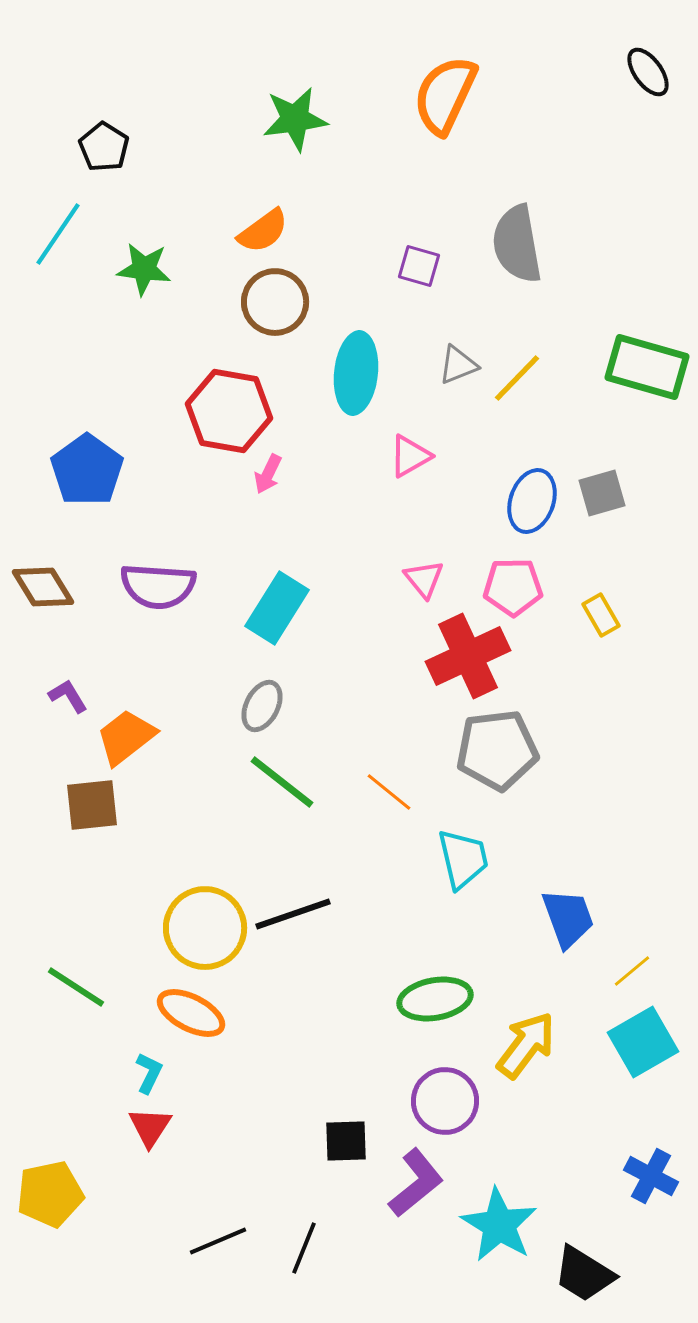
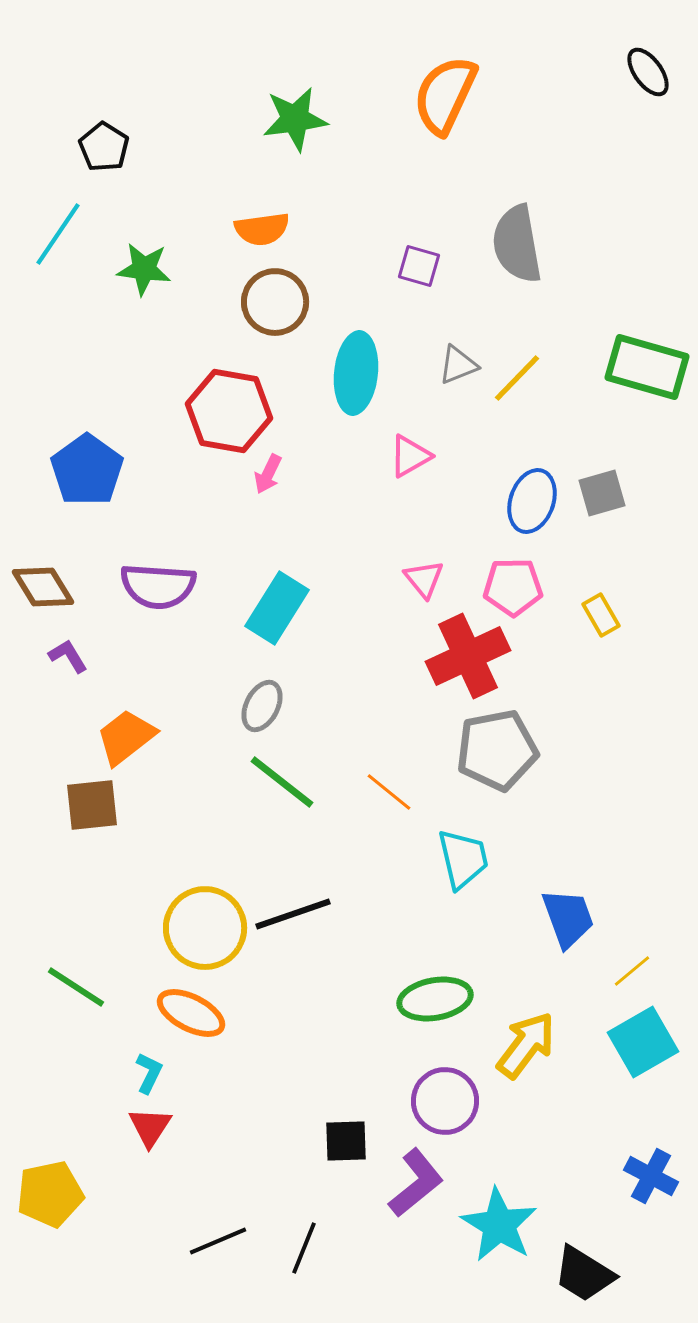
orange semicircle at (263, 231): moved 1 px left, 2 px up; rotated 28 degrees clockwise
purple L-shape at (68, 696): moved 40 px up
gray pentagon at (497, 750): rotated 4 degrees counterclockwise
